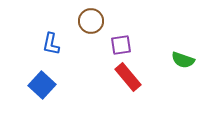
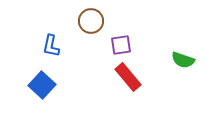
blue L-shape: moved 2 px down
